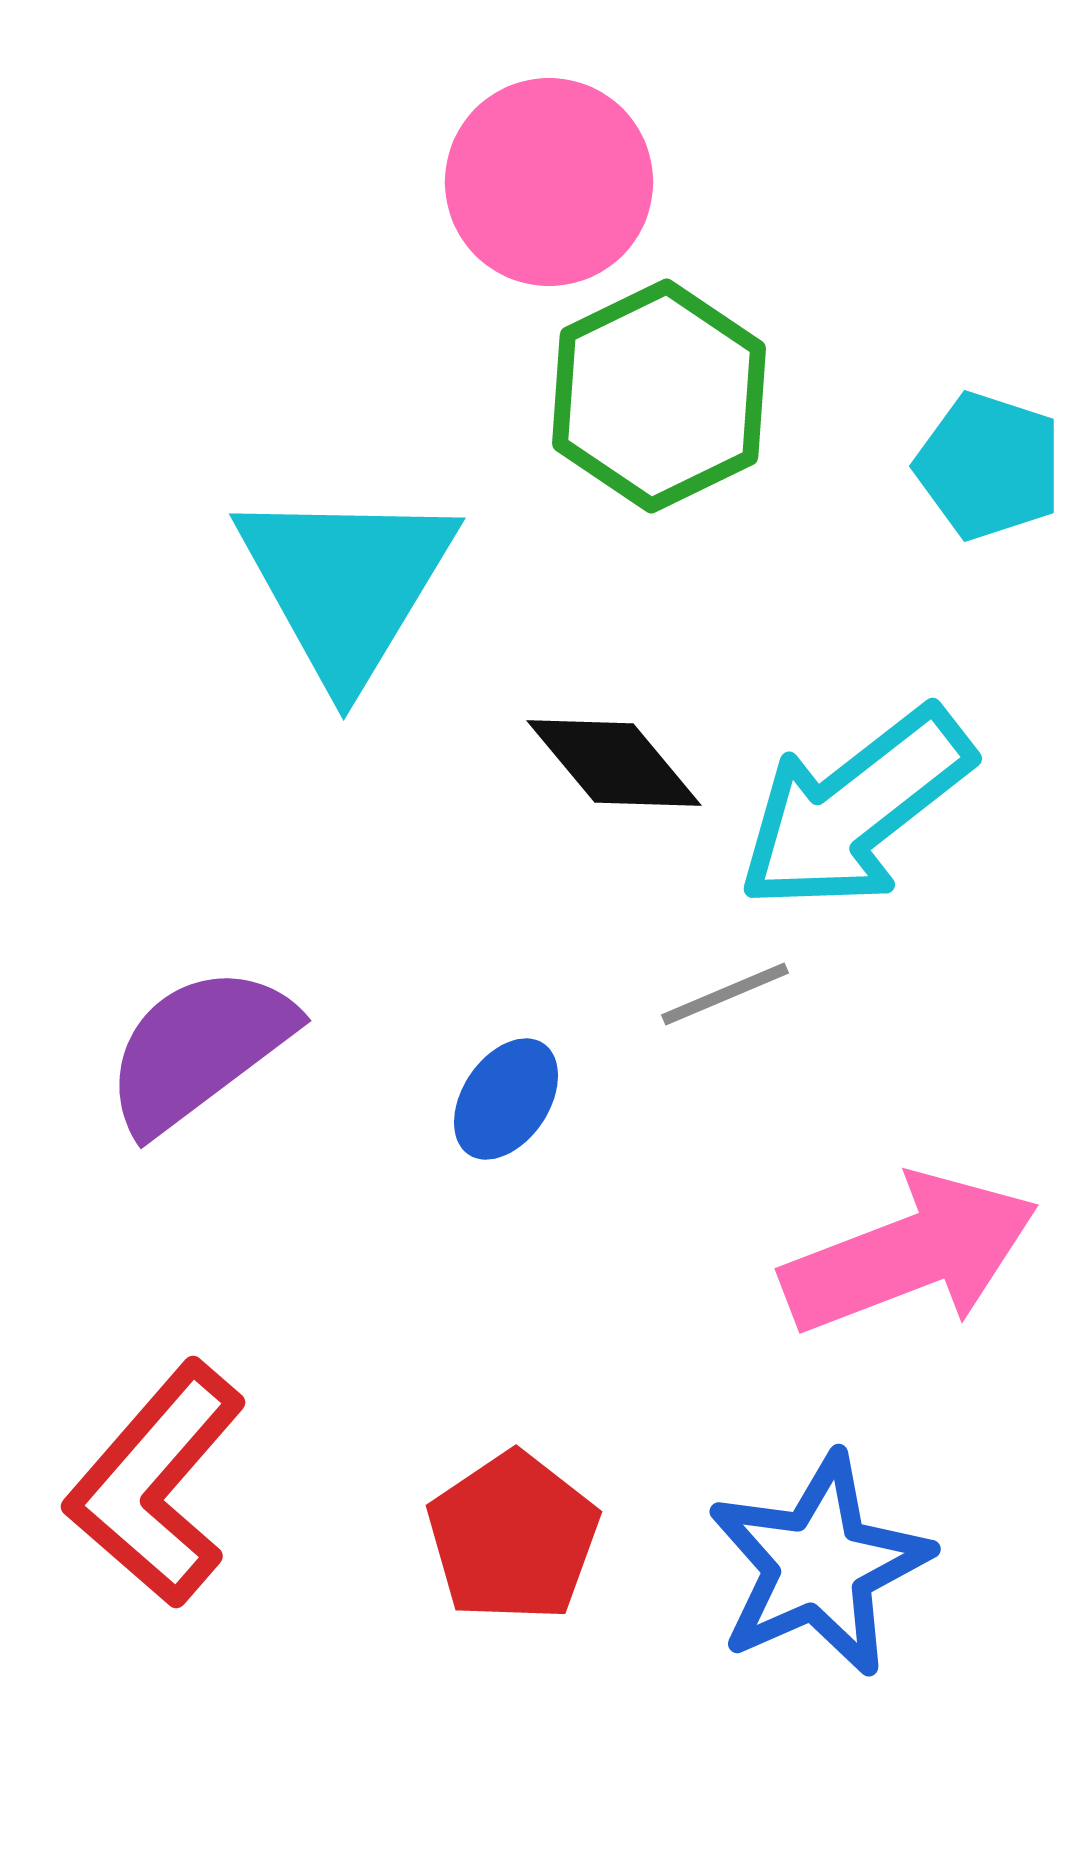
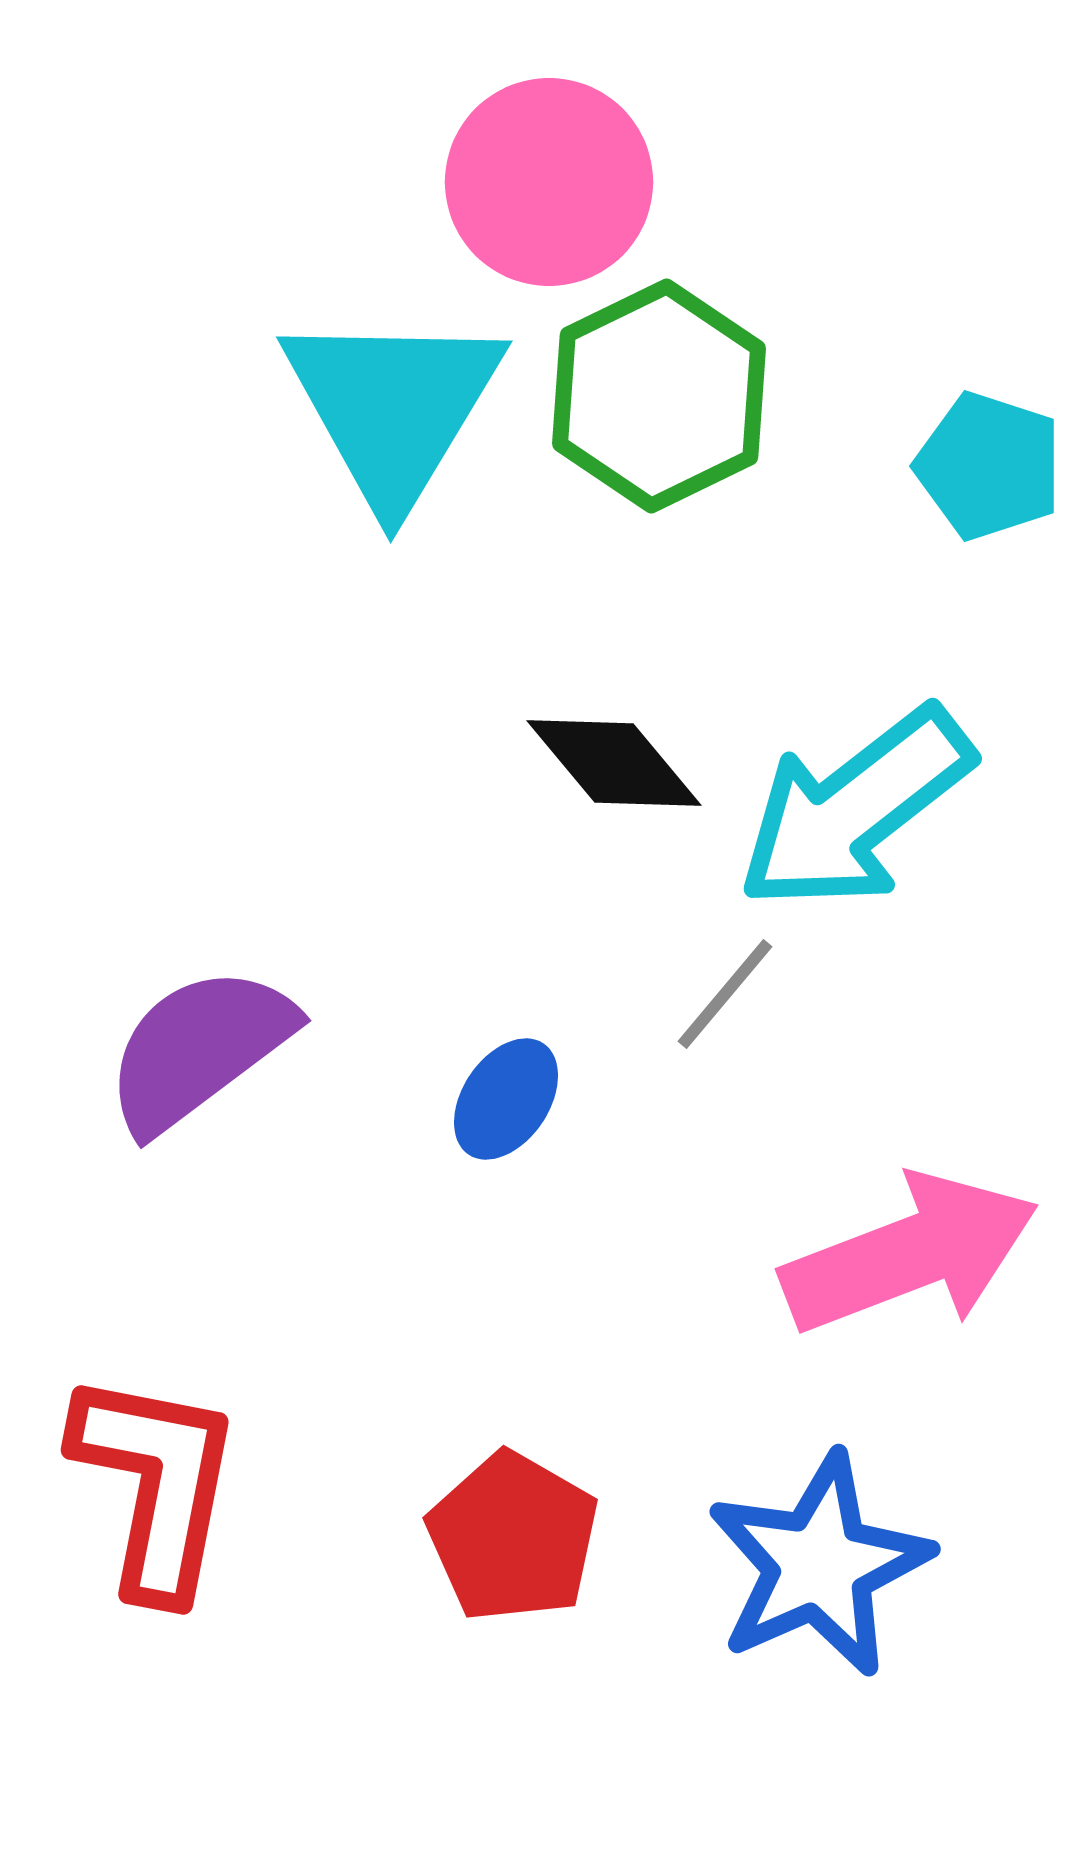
cyan triangle: moved 47 px right, 177 px up
gray line: rotated 27 degrees counterclockwise
red L-shape: rotated 150 degrees clockwise
red pentagon: rotated 8 degrees counterclockwise
